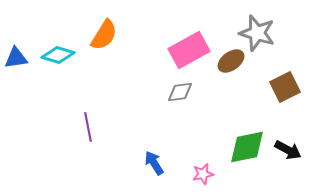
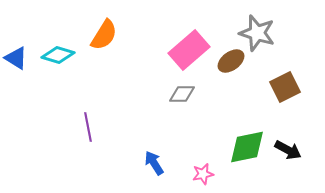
pink rectangle: rotated 12 degrees counterclockwise
blue triangle: rotated 40 degrees clockwise
gray diamond: moved 2 px right, 2 px down; rotated 8 degrees clockwise
